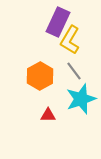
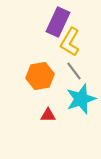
yellow L-shape: moved 2 px down
orange hexagon: rotated 20 degrees clockwise
